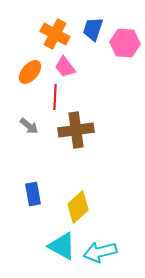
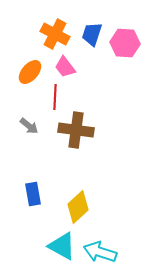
blue trapezoid: moved 1 px left, 5 px down
brown cross: rotated 16 degrees clockwise
cyan arrow: rotated 32 degrees clockwise
